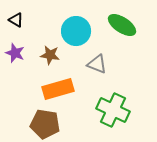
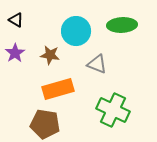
green ellipse: rotated 36 degrees counterclockwise
purple star: rotated 18 degrees clockwise
